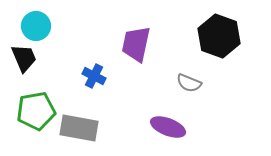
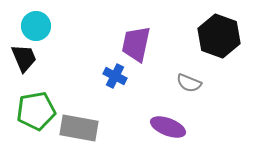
blue cross: moved 21 px right
